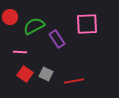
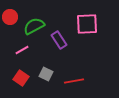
purple rectangle: moved 2 px right, 1 px down
pink line: moved 2 px right, 2 px up; rotated 32 degrees counterclockwise
red square: moved 4 px left, 4 px down
